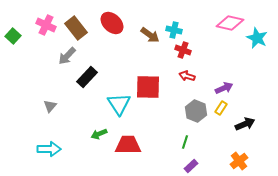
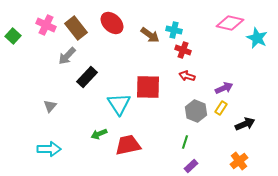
red trapezoid: rotated 12 degrees counterclockwise
